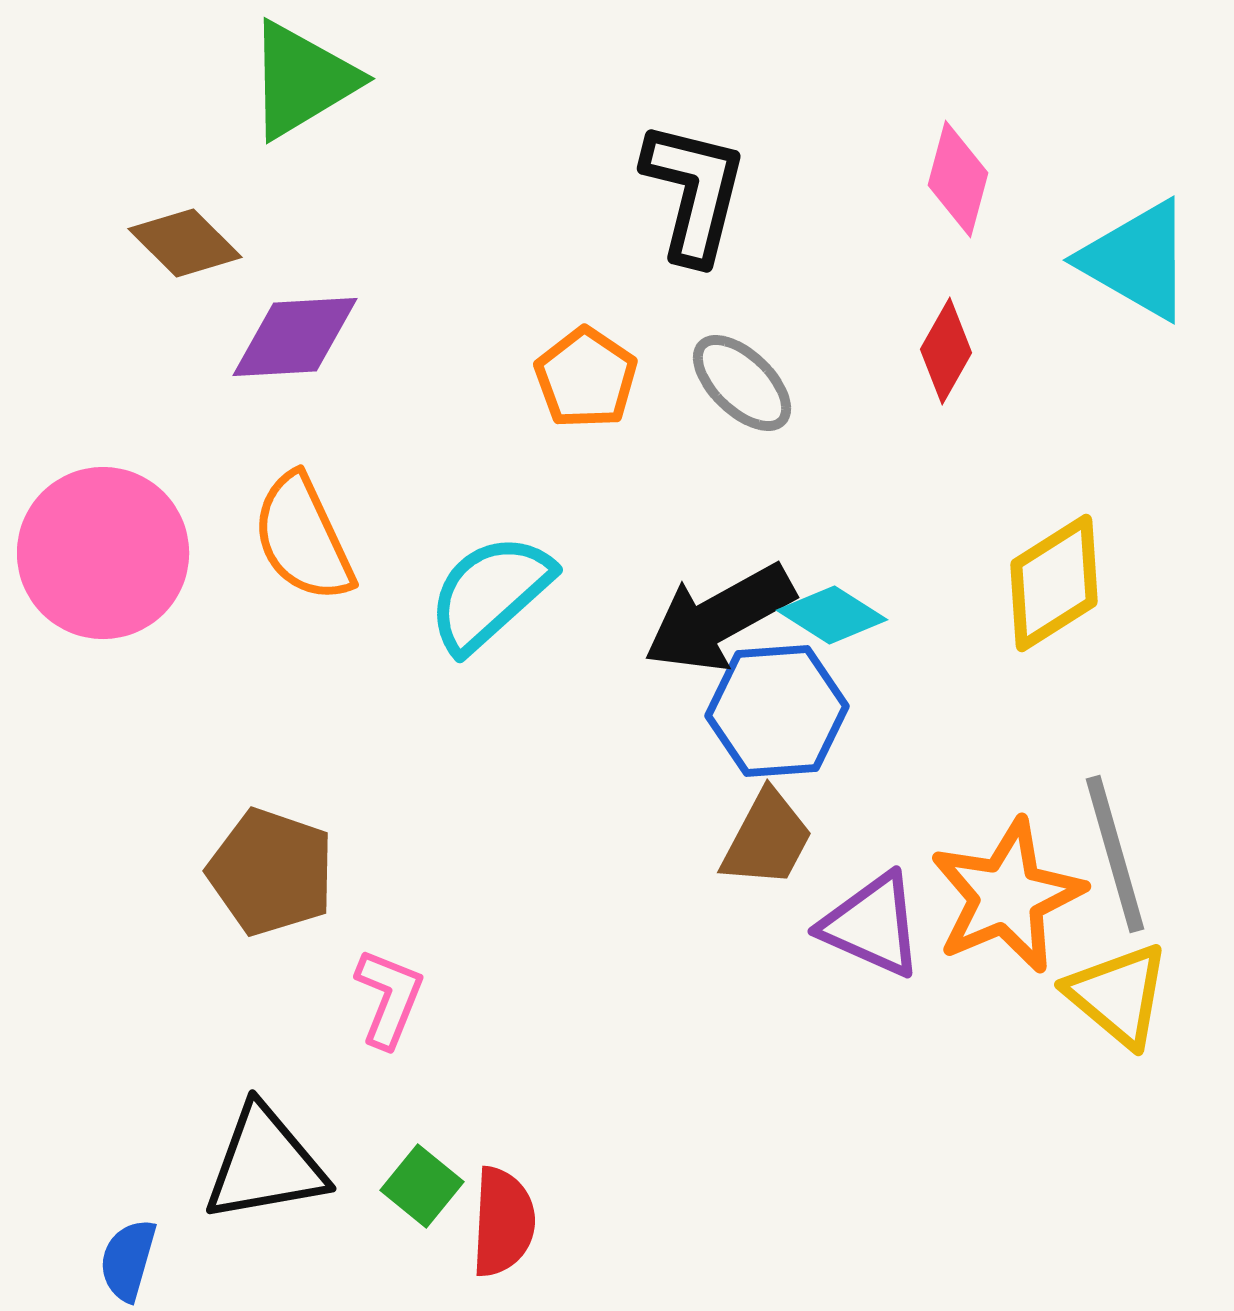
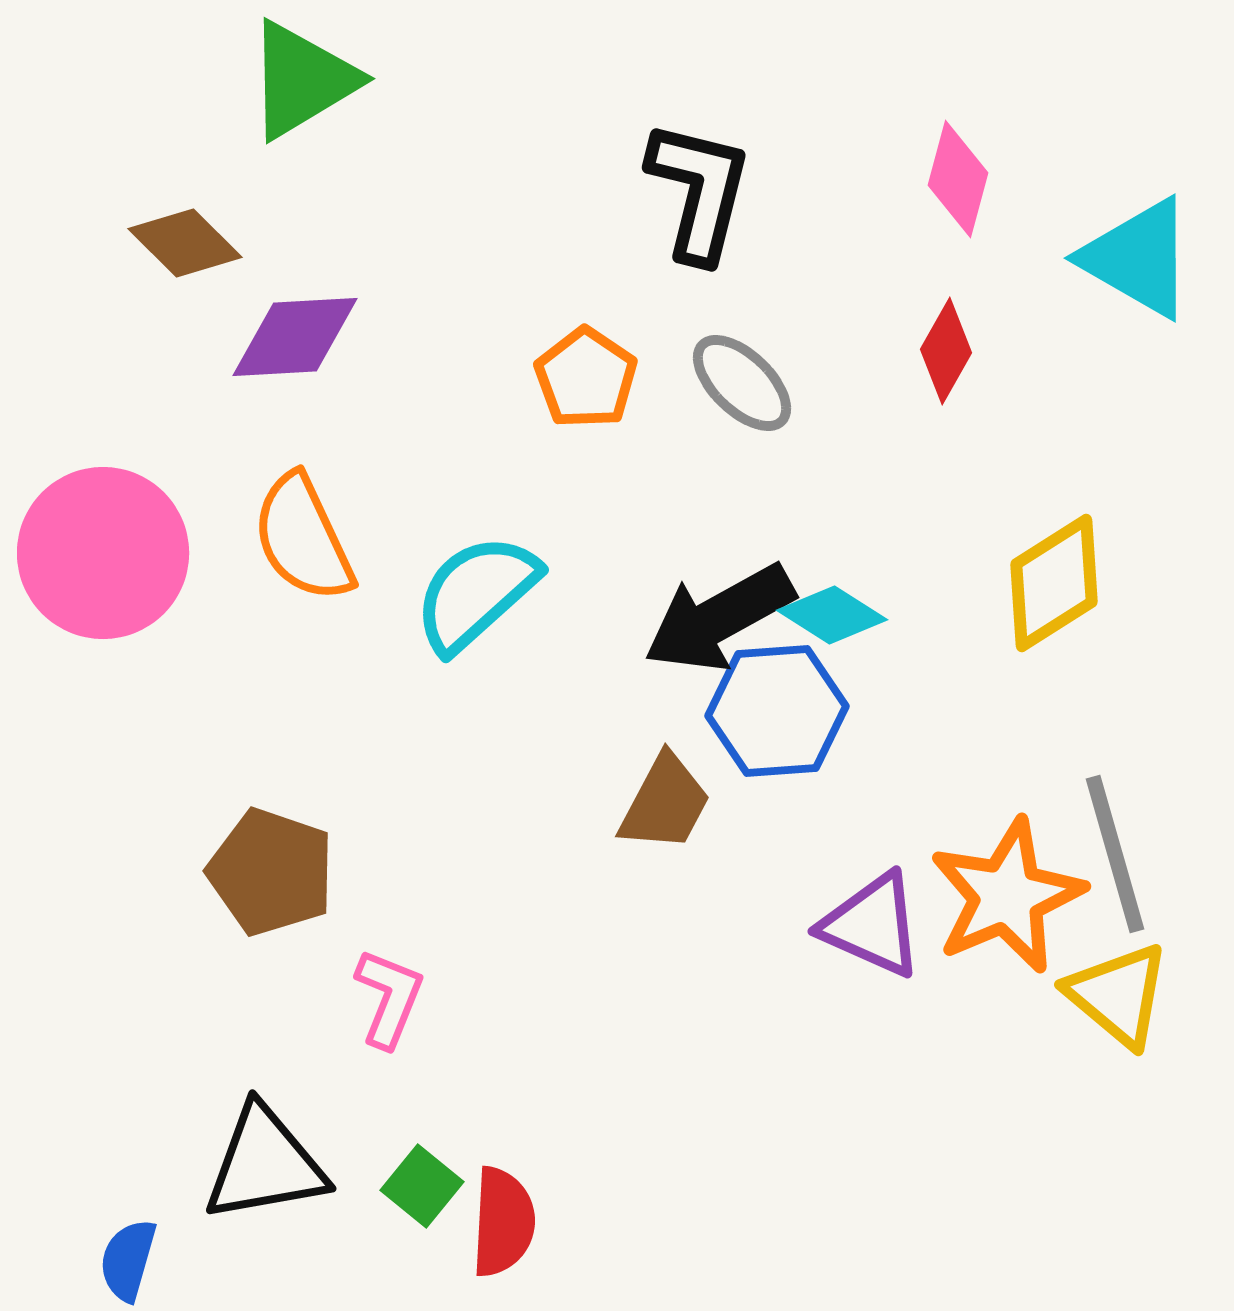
black L-shape: moved 5 px right, 1 px up
cyan triangle: moved 1 px right, 2 px up
cyan semicircle: moved 14 px left
brown trapezoid: moved 102 px left, 36 px up
